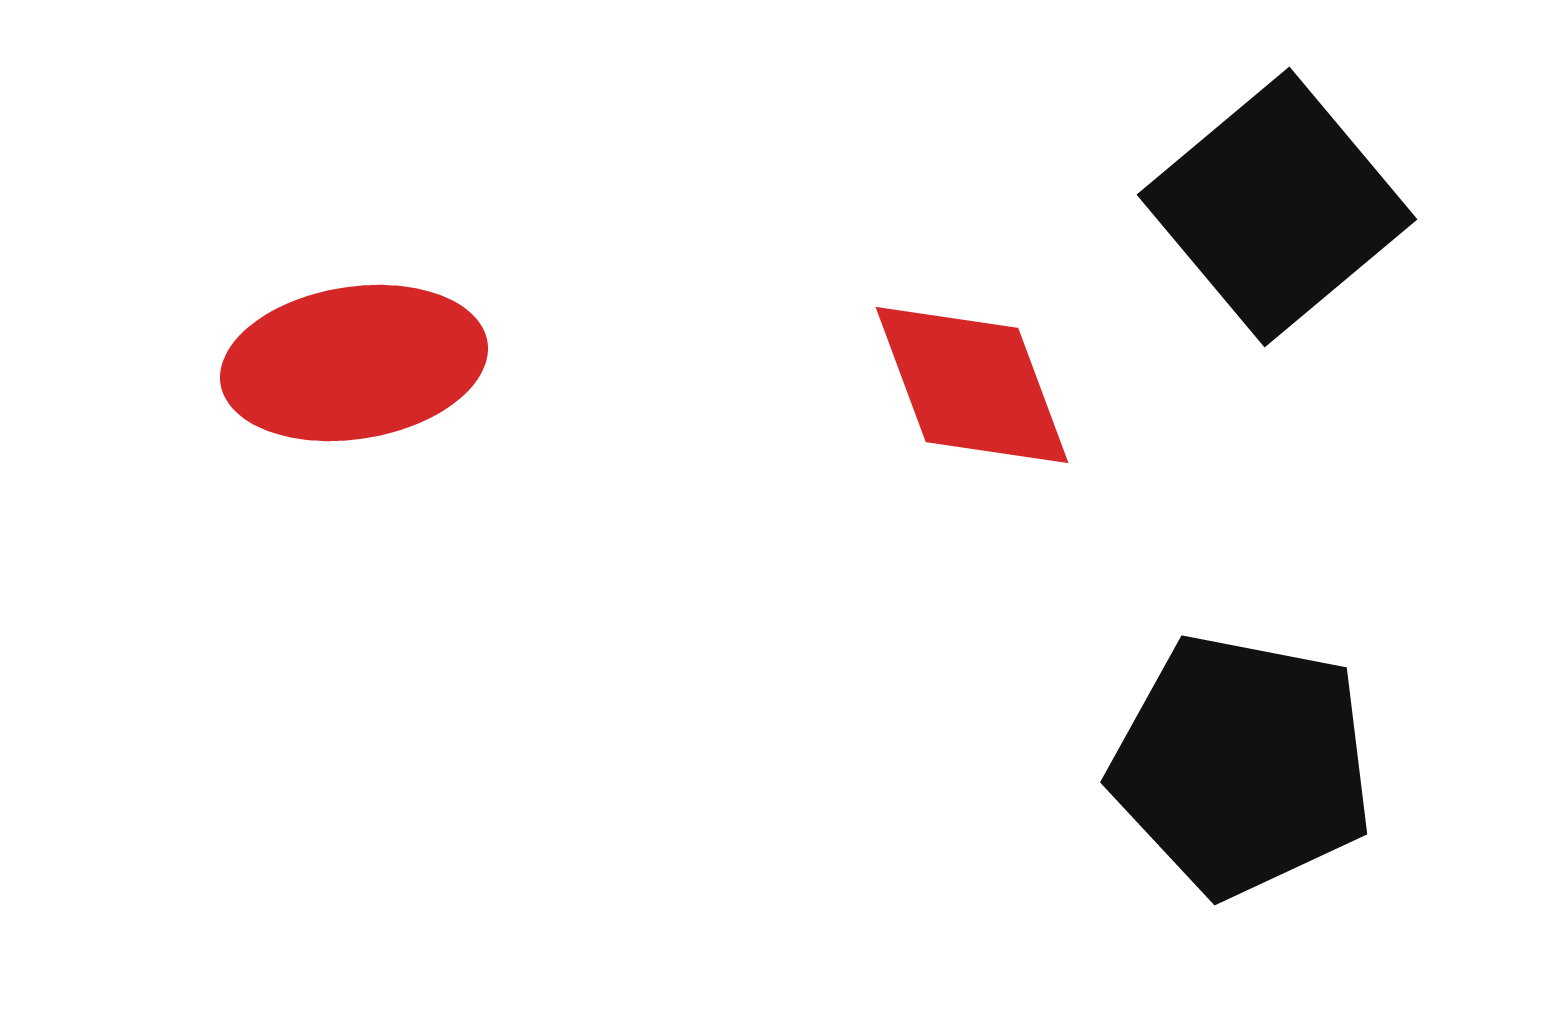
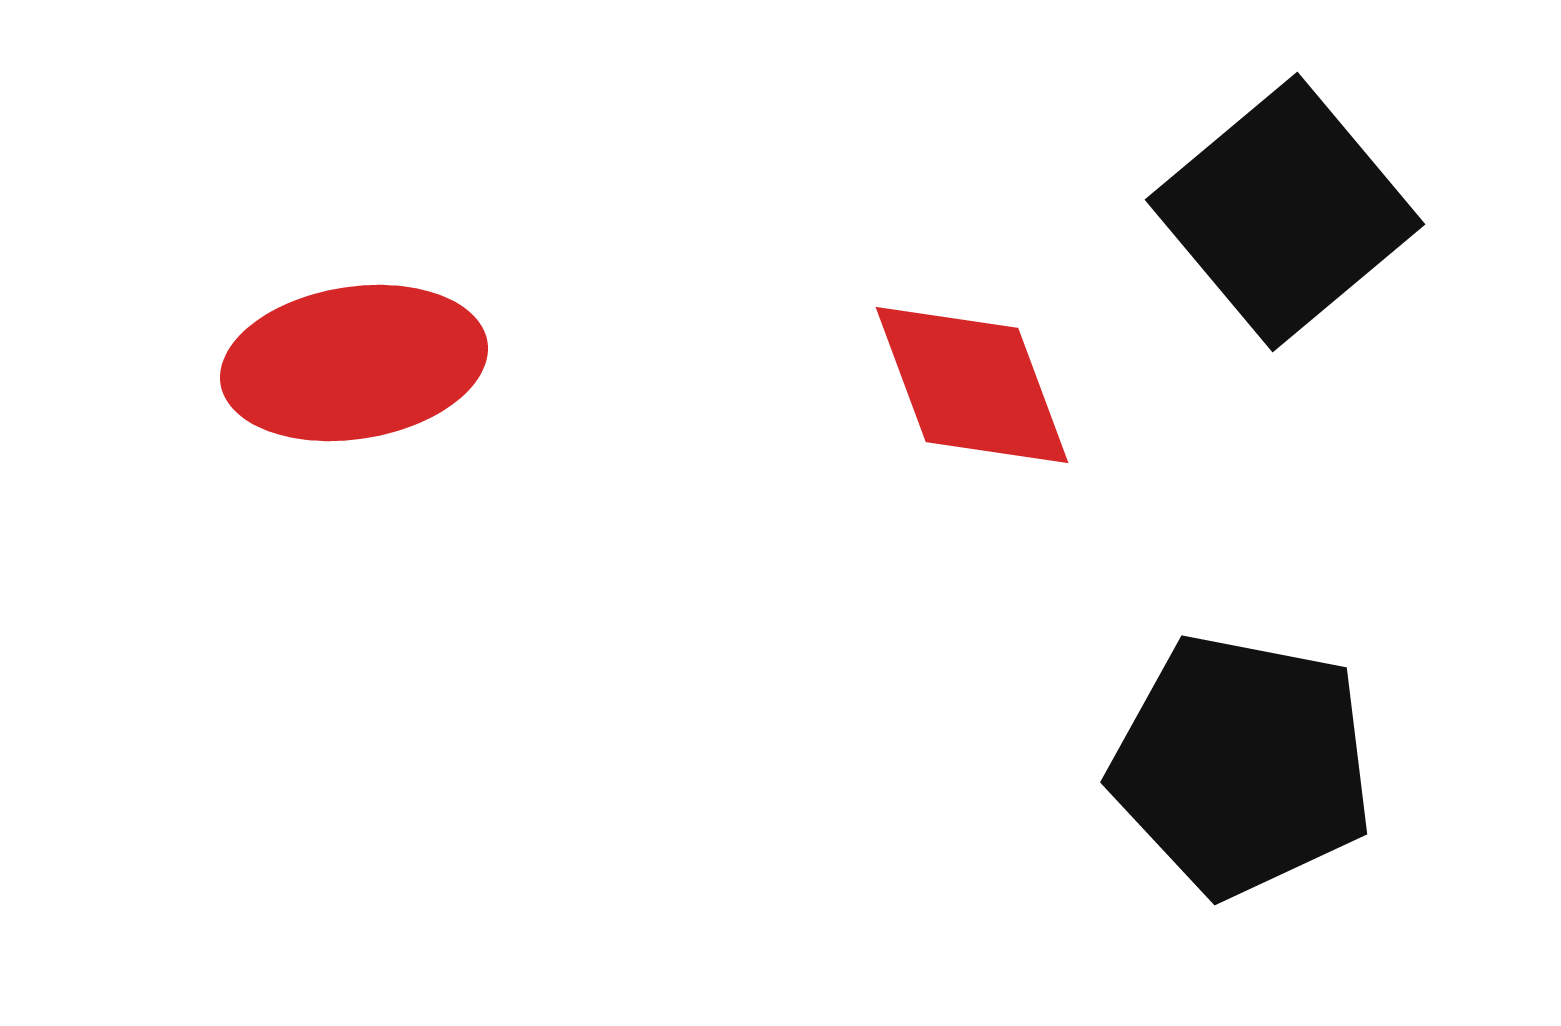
black square: moved 8 px right, 5 px down
